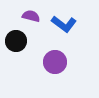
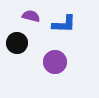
blue L-shape: rotated 35 degrees counterclockwise
black circle: moved 1 px right, 2 px down
